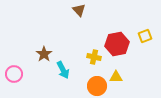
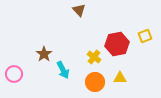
yellow cross: rotated 24 degrees clockwise
yellow triangle: moved 4 px right, 1 px down
orange circle: moved 2 px left, 4 px up
